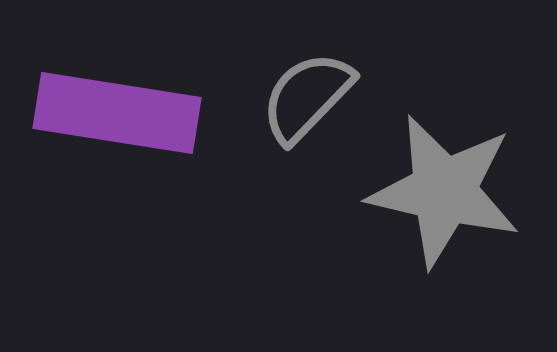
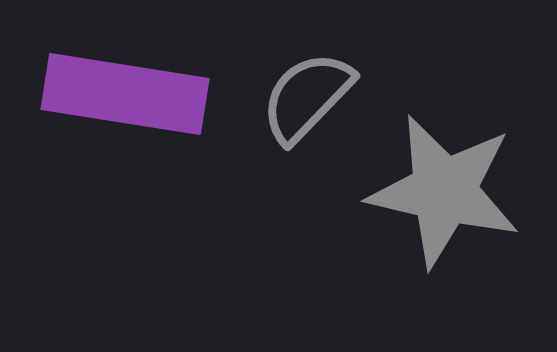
purple rectangle: moved 8 px right, 19 px up
